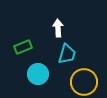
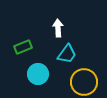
cyan trapezoid: rotated 20 degrees clockwise
